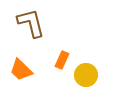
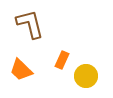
brown L-shape: moved 1 px left, 1 px down
yellow circle: moved 1 px down
